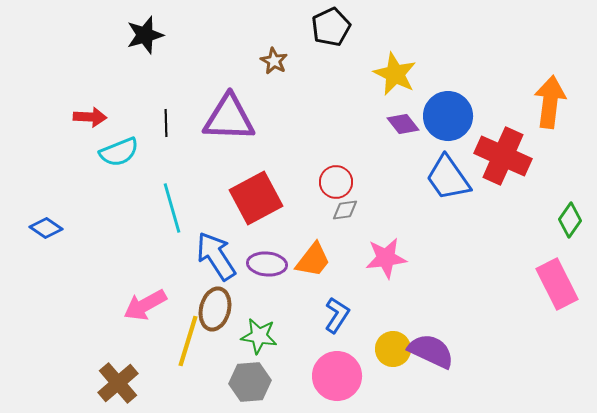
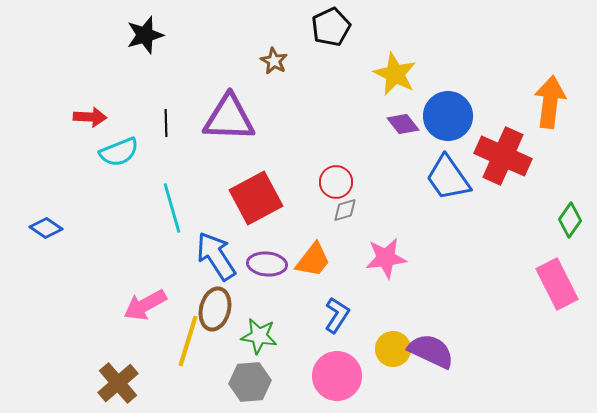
gray diamond: rotated 8 degrees counterclockwise
